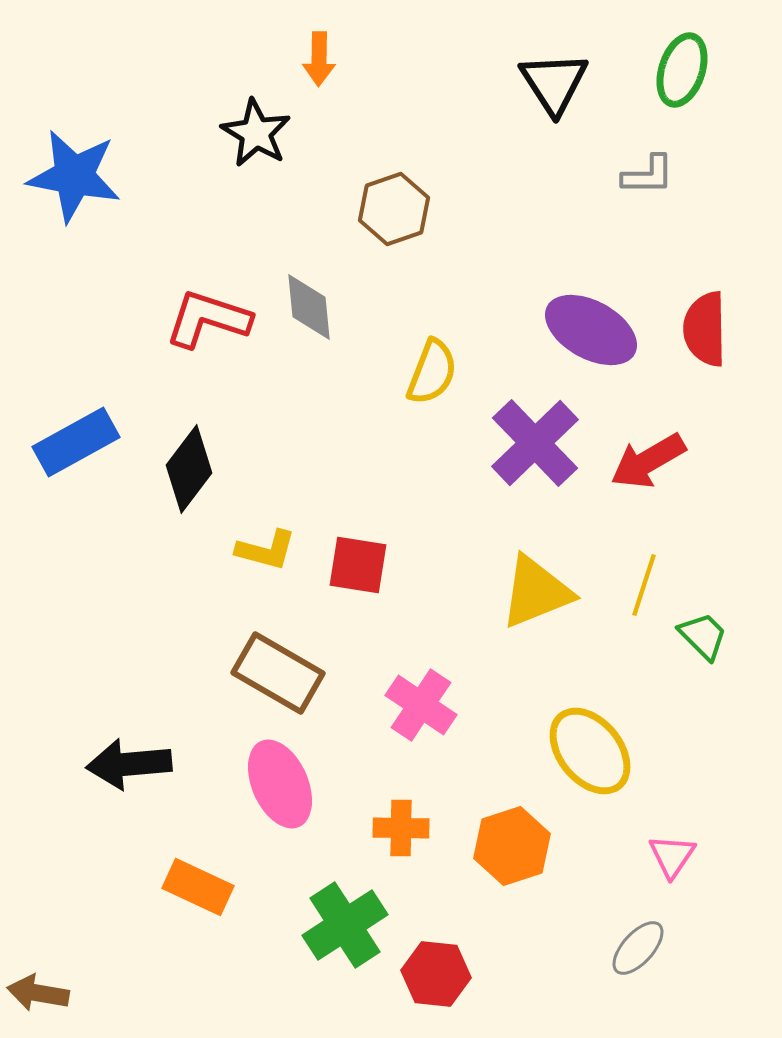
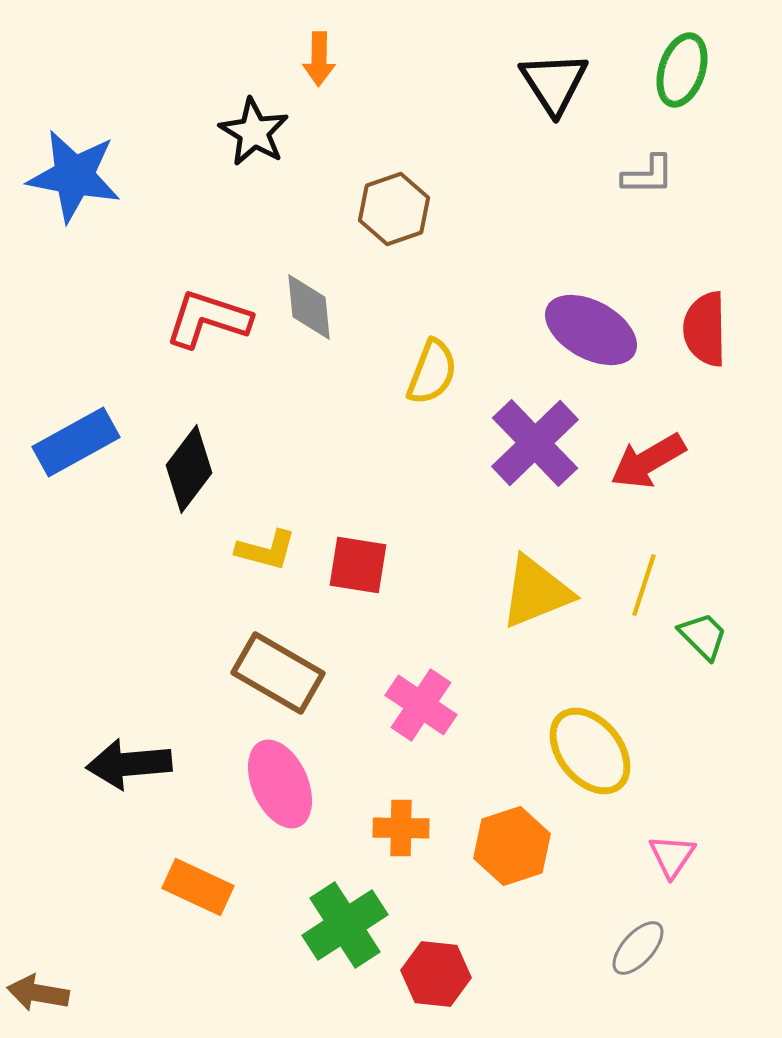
black star: moved 2 px left, 1 px up
